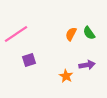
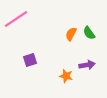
pink line: moved 15 px up
purple square: moved 1 px right
orange star: rotated 16 degrees counterclockwise
